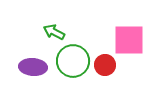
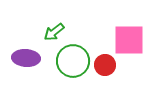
green arrow: rotated 65 degrees counterclockwise
purple ellipse: moved 7 px left, 9 px up
